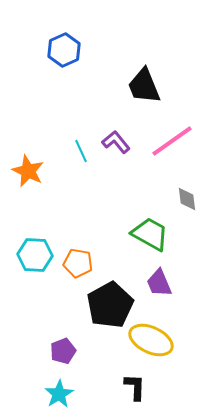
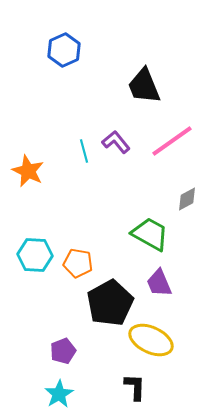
cyan line: moved 3 px right; rotated 10 degrees clockwise
gray diamond: rotated 70 degrees clockwise
black pentagon: moved 2 px up
